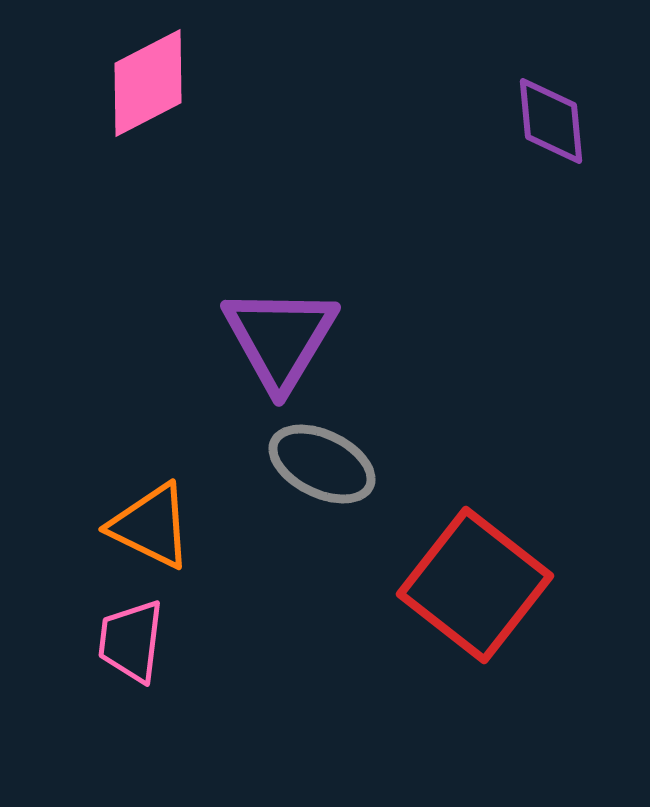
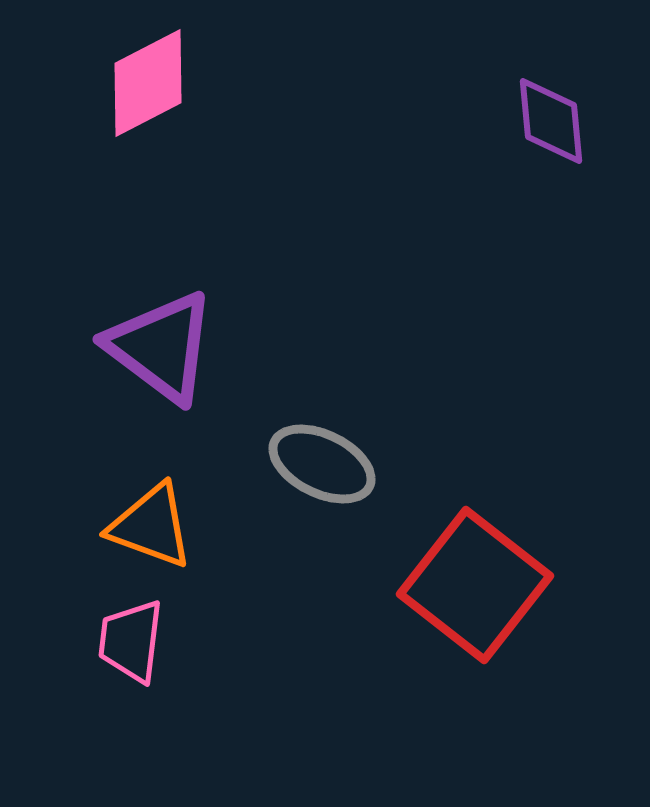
purple triangle: moved 119 px left, 9 px down; rotated 24 degrees counterclockwise
orange triangle: rotated 6 degrees counterclockwise
